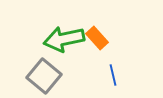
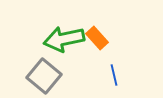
blue line: moved 1 px right
